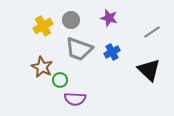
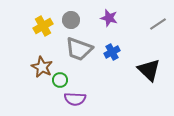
gray line: moved 6 px right, 8 px up
